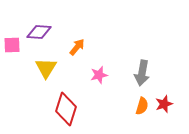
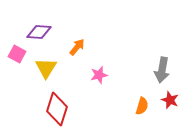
pink square: moved 5 px right, 9 px down; rotated 30 degrees clockwise
gray arrow: moved 20 px right, 3 px up
red star: moved 6 px right, 4 px up; rotated 30 degrees counterclockwise
red diamond: moved 9 px left
